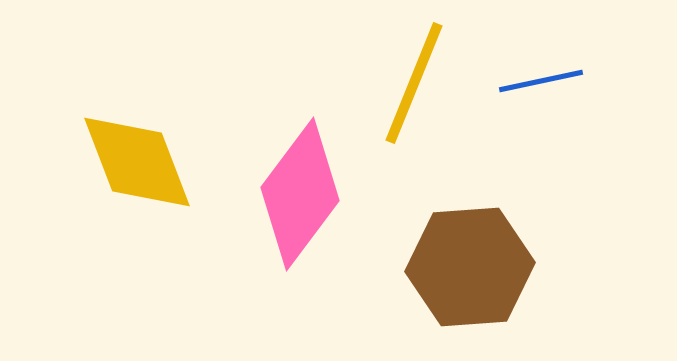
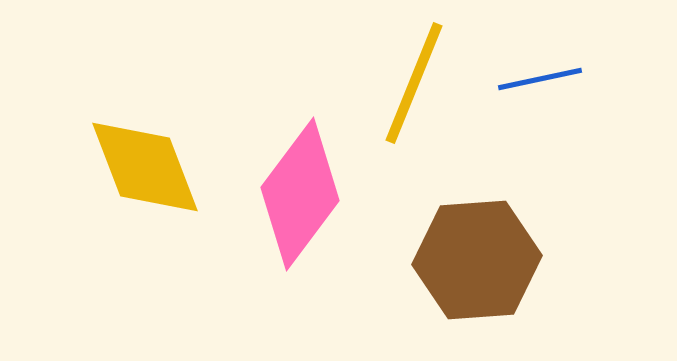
blue line: moved 1 px left, 2 px up
yellow diamond: moved 8 px right, 5 px down
brown hexagon: moved 7 px right, 7 px up
